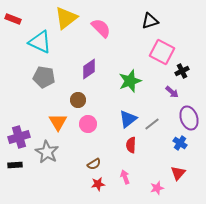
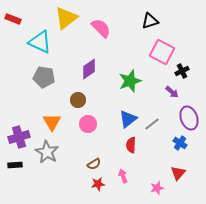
orange triangle: moved 6 px left
pink arrow: moved 2 px left, 1 px up
